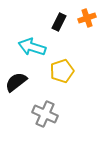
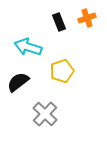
black rectangle: rotated 48 degrees counterclockwise
cyan arrow: moved 4 px left
black semicircle: moved 2 px right
gray cross: rotated 20 degrees clockwise
